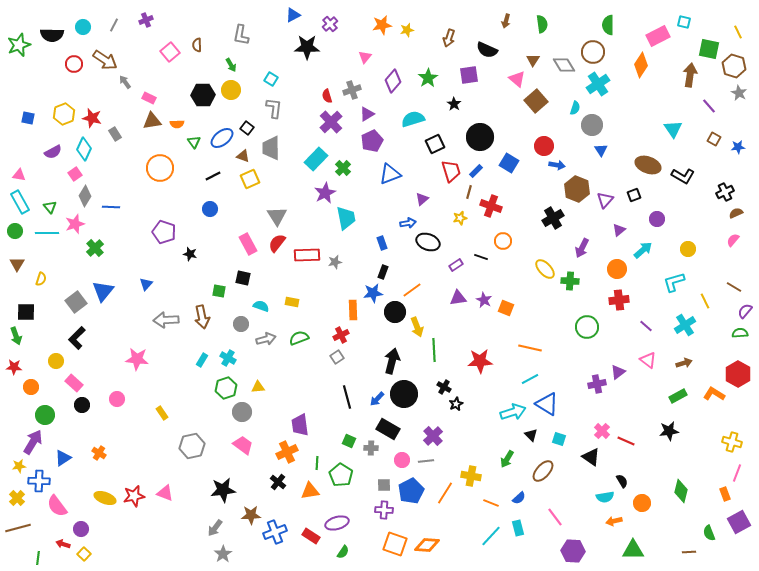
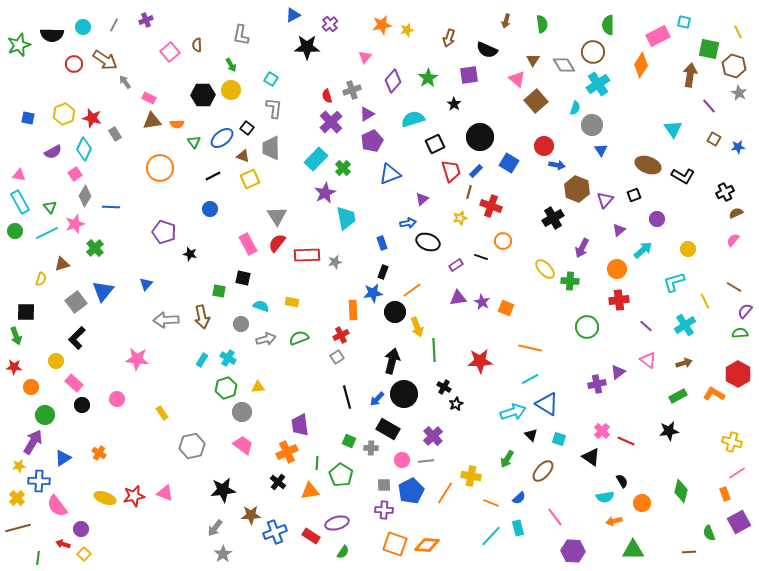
cyan line at (47, 233): rotated 25 degrees counterclockwise
brown triangle at (17, 264): moved 45 px right; rotated 42 degrees clockwise
purple star at (484, 300): moved 2 px left, 2 px down
pink line at (737, 473): rotated 36 degrees clockwise
